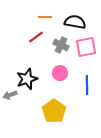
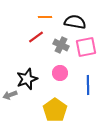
blue line: moved 1 px right
yellow pentagon: moved 1 px right, 1 px up
